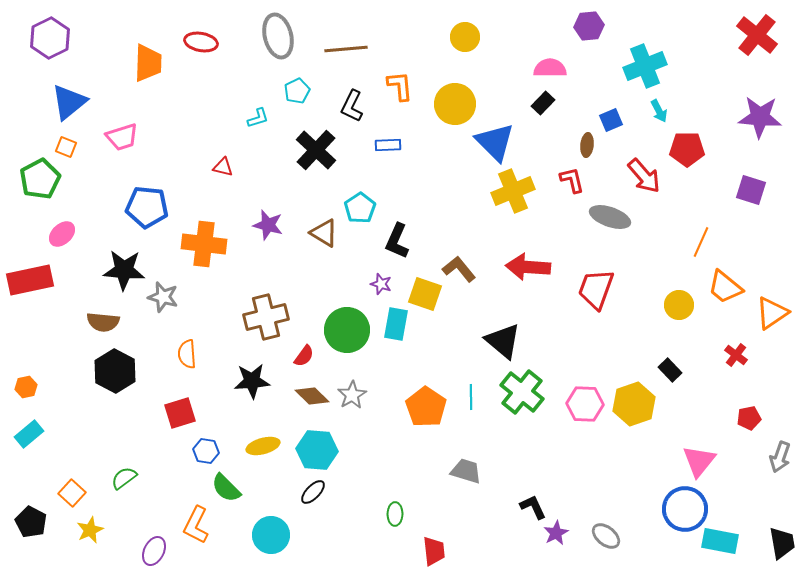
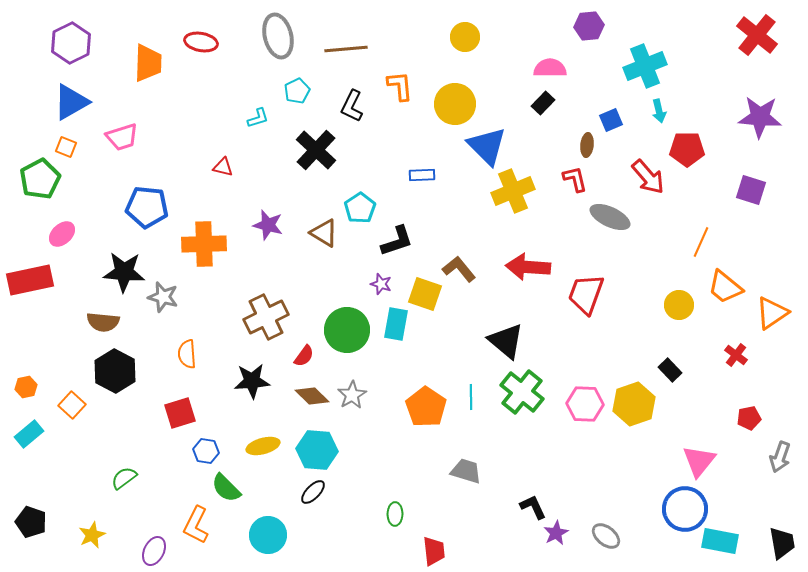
purple hexagon at (50, 38): moved 21 px right, 5 px down
blue triangle at (69, 102): moved 2 px right; rotated 9 degrees clockwise
cyan arrow at (659, 111): rotated 15 degrees clockwise
blue triangle at (495, 142): moved 8 px left, 4 px down
blue rectangle at (388, 145): moved 34 px right, 30 px down
red arrow at (644, 176): moved 4 px right, 1 px down
red L-shape at (572, 180): moved 3 px right, 1 px up
gray ellipse at (610, 217): rotated 6 degrees clockwise
black L-shape at (397, 241): rotated 132 degrees counterclockwise
orange cross at (204, 244): rotated 9 degrees counterclockwise
black star at (124, 270): moved 2 px down
red trapezoid at (596, 289): moved 10 px left, 5 px down
brown cross at (266, 317): rotated 12 degrees counterclockwise
black triangle at (503, 341): moved 3 px right
orange square at (72, 493): moved 88 px up
black pentagon at (31, 522): rotated 8 degrees counterclockwise
yellow star at (90, 530): moved 2 px right, 5 px down
cyan circle at (271, 535): moved 3 px left
